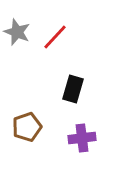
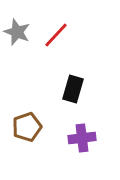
red line: moved 1 px right, 2 px up
